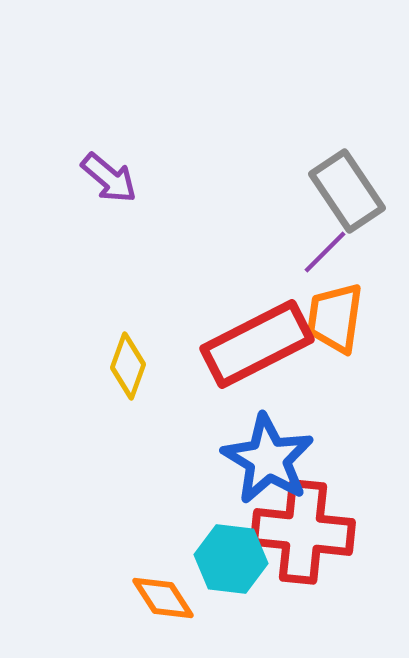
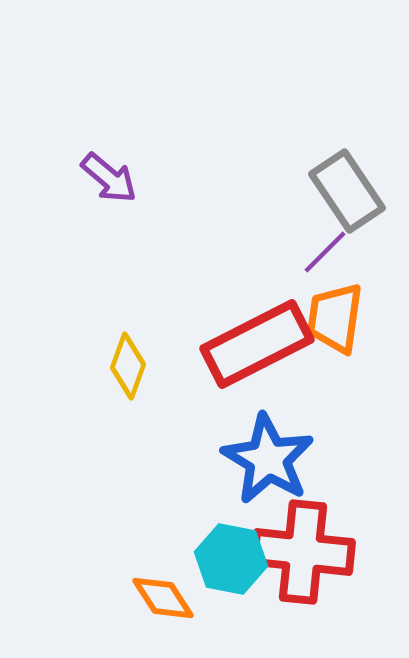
red cross: moved 20 px down
cyan hexagon: rotated 4 degrees clockwise
